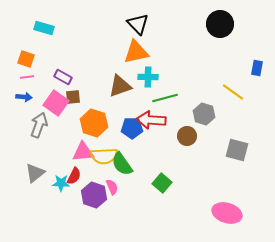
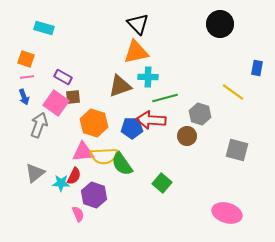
blue arrow: rotated 63 degrees clockwise
gray hexagon: moved 4 px left
pink semicircle: moved 34 px left, 27 px down
